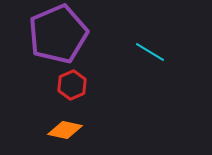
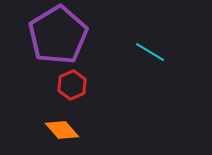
purple pentagon: moved 1 px down; rotated 8 degrees counterclockwise
orange diamond: moved 3 px left; rotated 36 degrees clockwise
